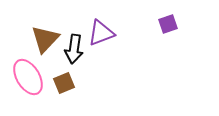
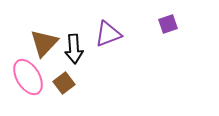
purple triangle: moved 7 px right, 1 px down
brown triangle: moved 1 px left, 4 px down
black arrow: rotated 12 degrees counterclockwise
brown square: rotated 15 degrees counterclockwise
